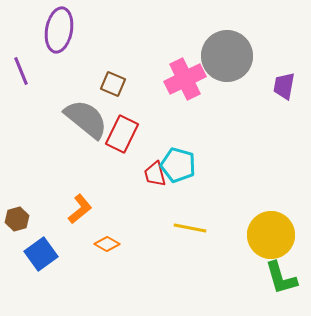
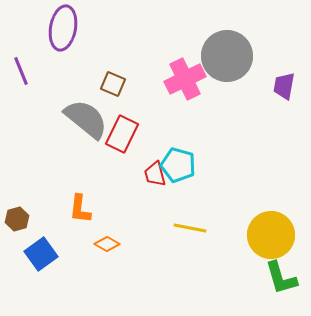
purple ellipse: moved 4 px right, 2 px up
orange L-shape: rotated 136 degrees clockwise
